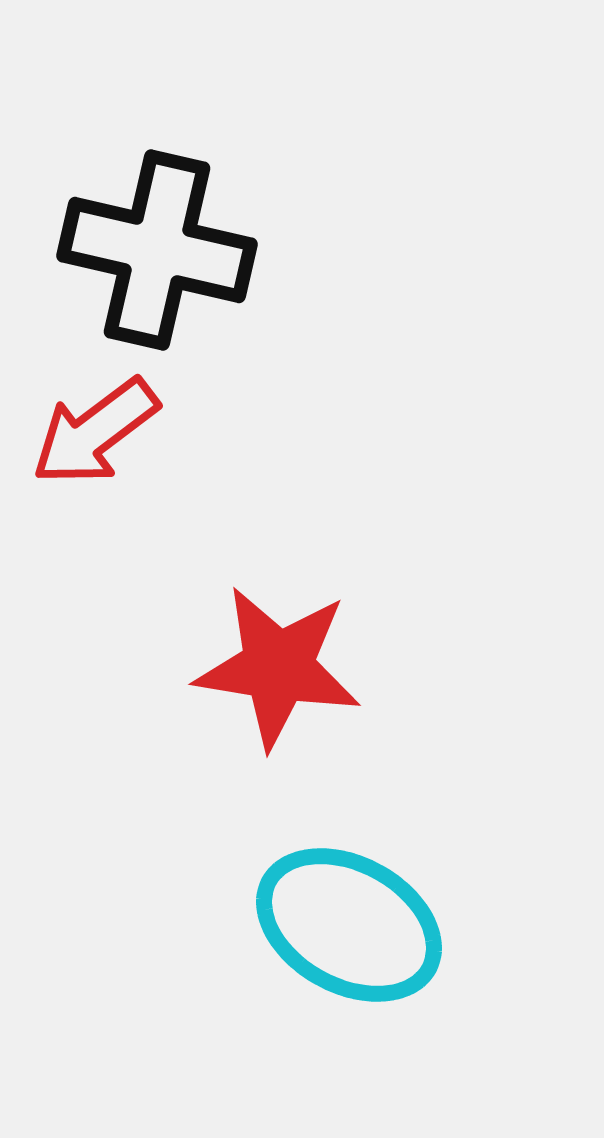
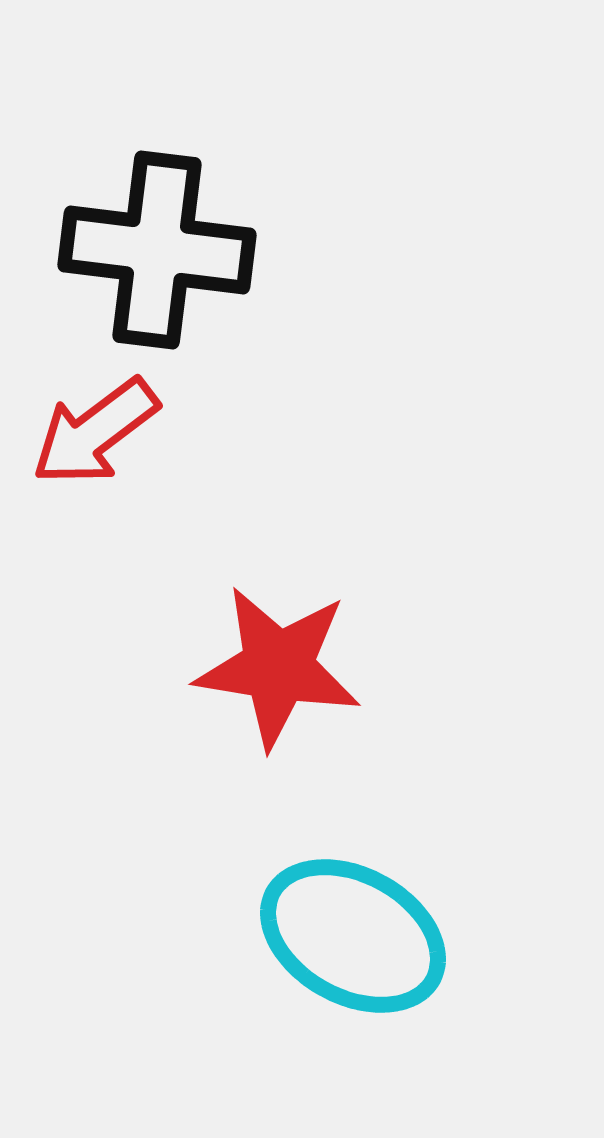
black cross: rotated 6 degrees counterclockwise
cyan ellipse: moved 4 px right, 11 px down
